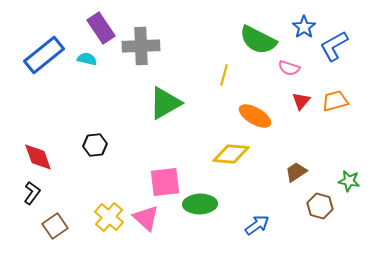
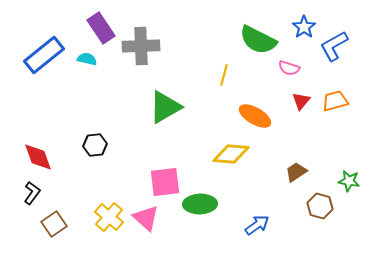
green triangle: moved 4 px down
brown square: moved 1 px left, 2 px up
